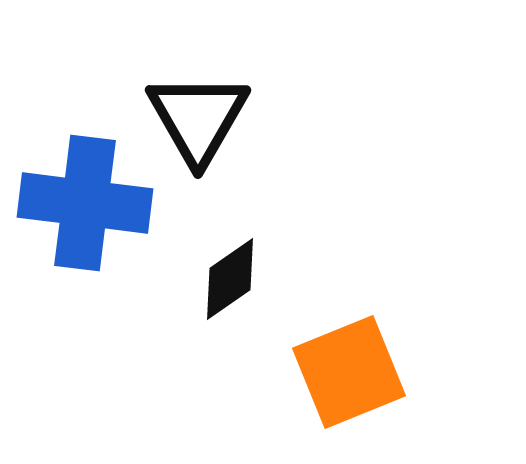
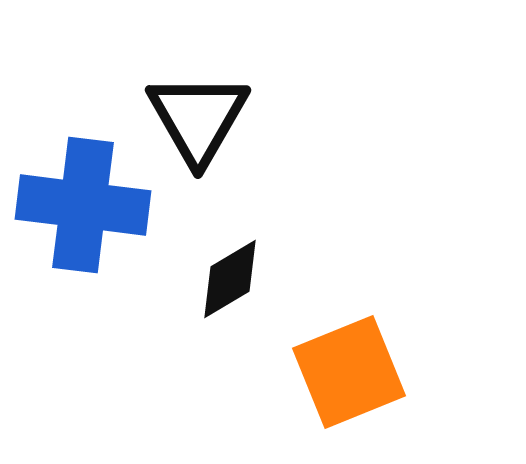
blue cross: moved 2 px left, 2 px down
black diamond: rotated 4 degrees clockwise
